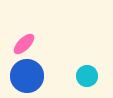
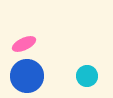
pink ellipse: rotated 20 degrees clockwise
